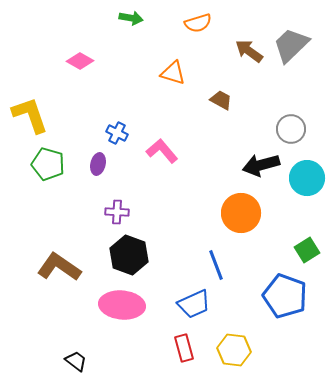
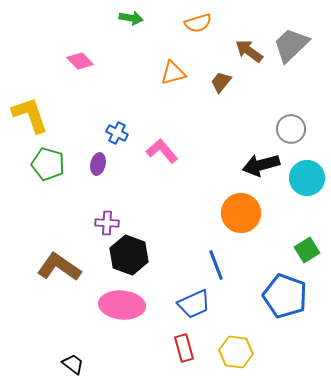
pink diamond: rotated 16 degrees clockwise
orange triangle: rotated 32 degrees counterclockwise
brown trapezoid: moved 18 px up; rotated 80 degrees counterclockwise
purple cross: moved 10 px left, 11 px down
yellow hexagon: moved 2 px right, 2 px down
black trapezoid: moved 3 px left, 3 px down
